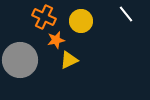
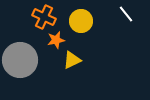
yellow triangle: moved 3 px right
